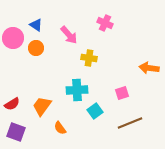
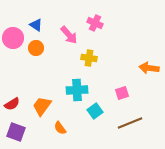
pink cross: moved 10 px left
